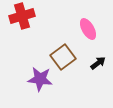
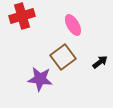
pink ellipse: moved 15 px left, 4 px up
black arrow: moved 2 px right, 1 px up
